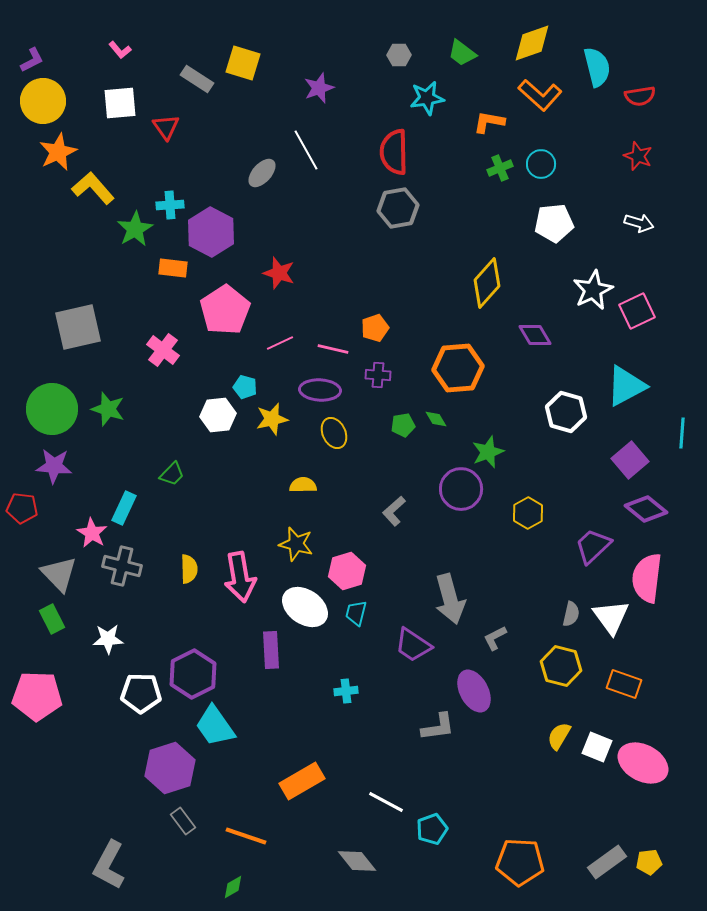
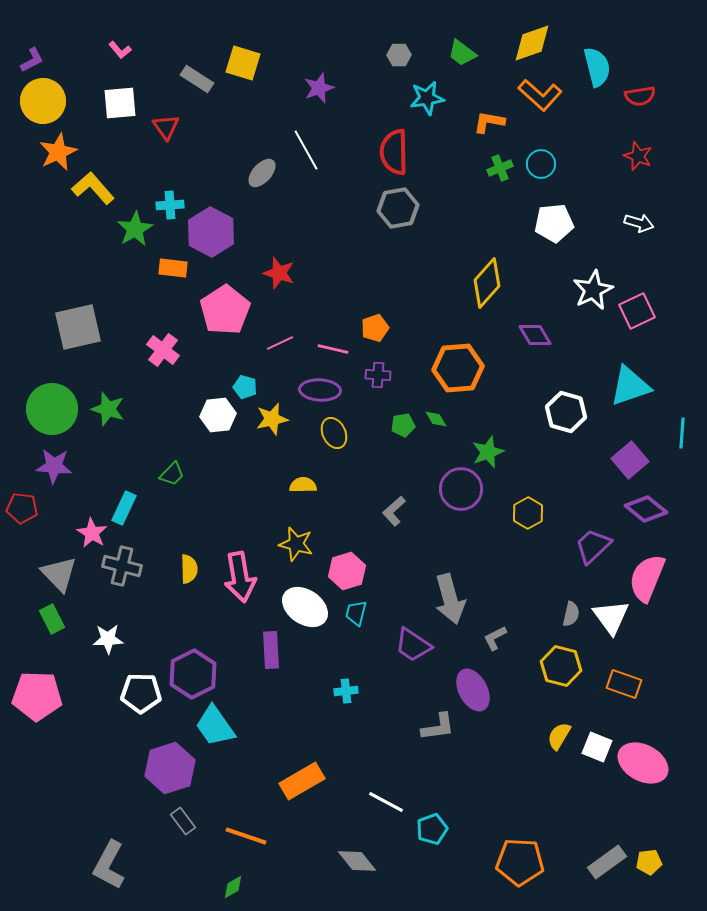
cyan triangle at (626, 386): moved 4 px right; rotated 9 degrees clockwise
pink semicircle at (647, 578): rotated 15 degrees clockwise
purple ellipse at (474, 691): moved 1 px left, 1 px up
